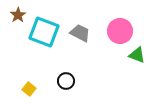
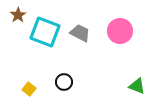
cyan square: moved 1 px right
green triangle: moved 31 px down
black circle: moved 2 px left, 1 px down
